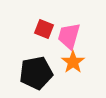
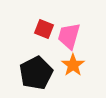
orange star: moved 3 px down
black pentagon: rotated 16 degrees counterclockwise
